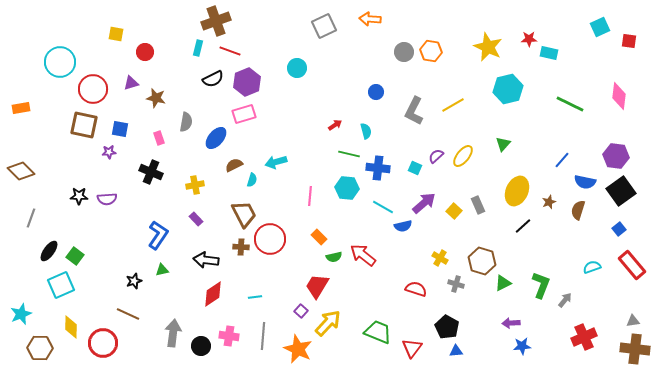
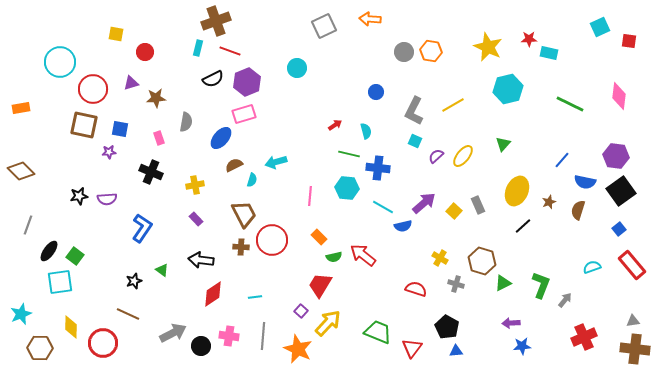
brown star at (156, 98): rotated 18 degrees counterclockwise
blue ellipse at (216, 138): moved 5 px right
cyan square at (415, 168): moved 27 px up
black star at (79, 196): rotated 12 degrees counterclockwise
gray line at (31, 218): moved 3 px left, 7 px down
blue L-shape at (158, 235): moved 16 px left, 7 px up
red circle at (270, 239): moved 2 px right, 1 px down
black arrow at (206, 260): moved 5 px left
green triangle at (162, 270): rotated 48 degrees clockwise
cyan square at (61, 285): moved 1 px left, 3 px up; rotated 16 degrees clockwise
red trapezoid at (317, 286): moved 3 px right, 1 px up
gray arrow at (173, 333): rotated 56 degrees clockwise
